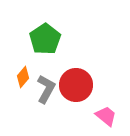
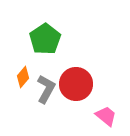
red circle: moved 1 px up
